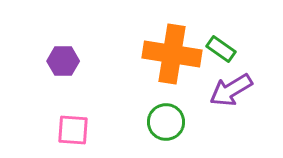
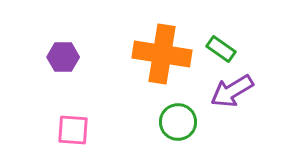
orange cross: moved 10 px left
purple hexagon: moved 4 px up
purple arrow: moved 1 px right, 1 px down
green circle: moved 12 px right
